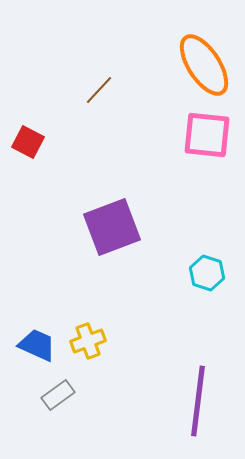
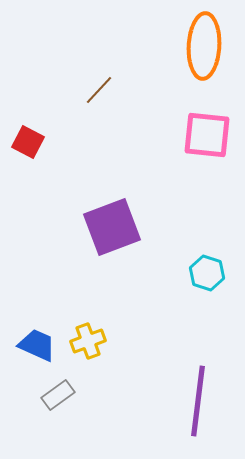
orange ellipse: moved 19 px up; rotated 36 degrees clockwise
